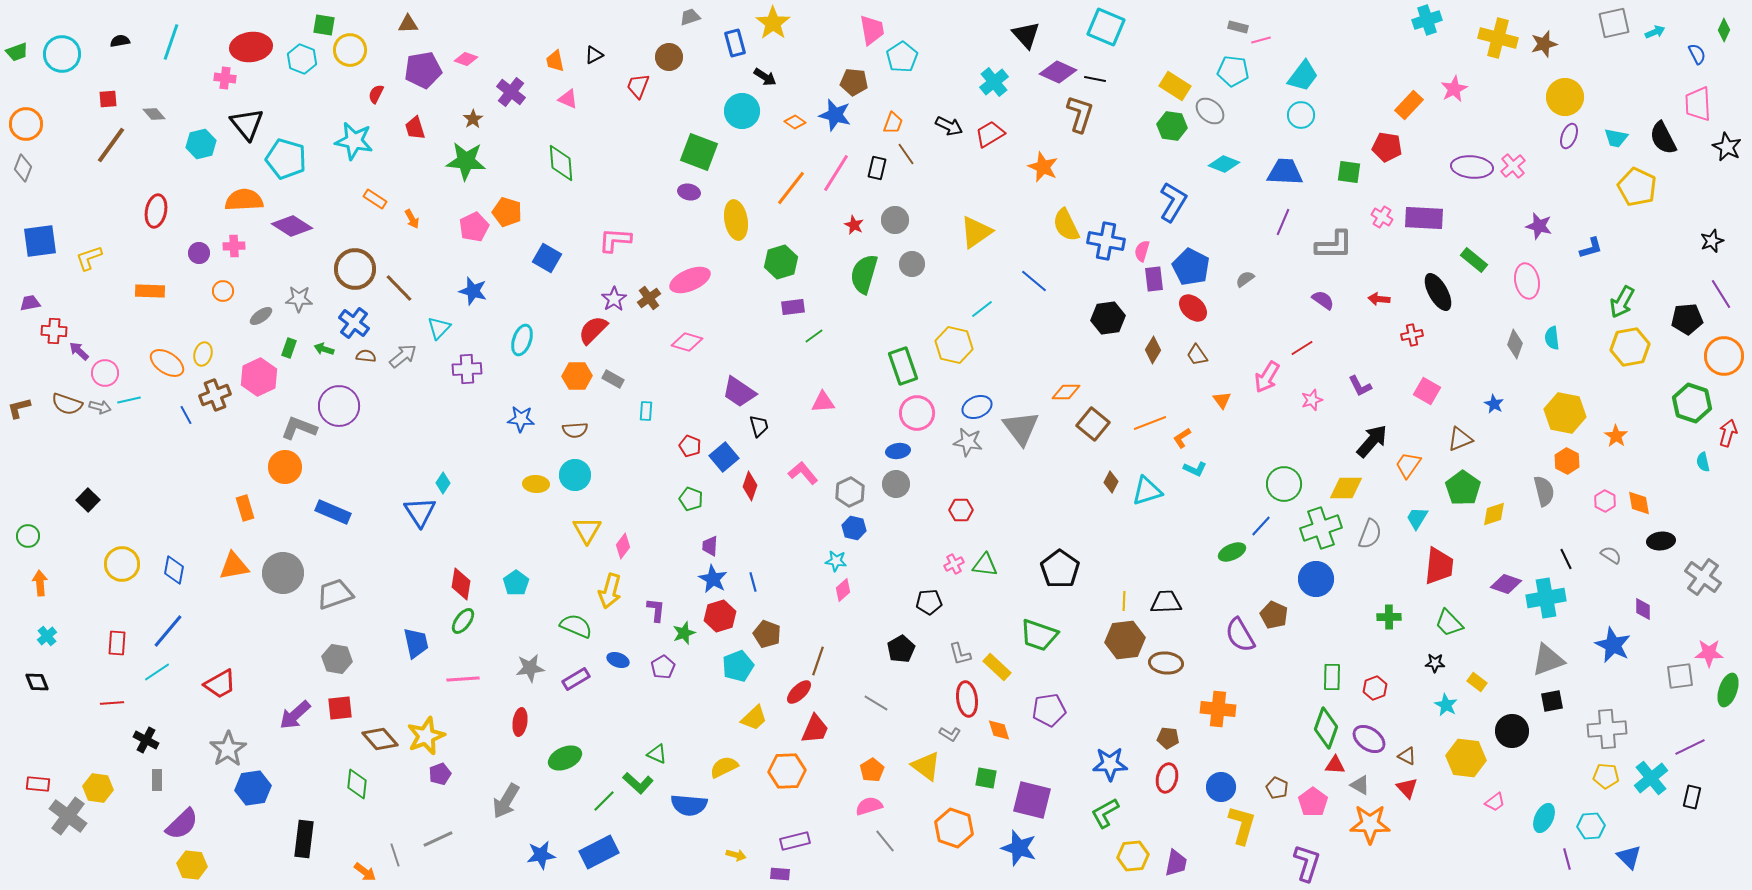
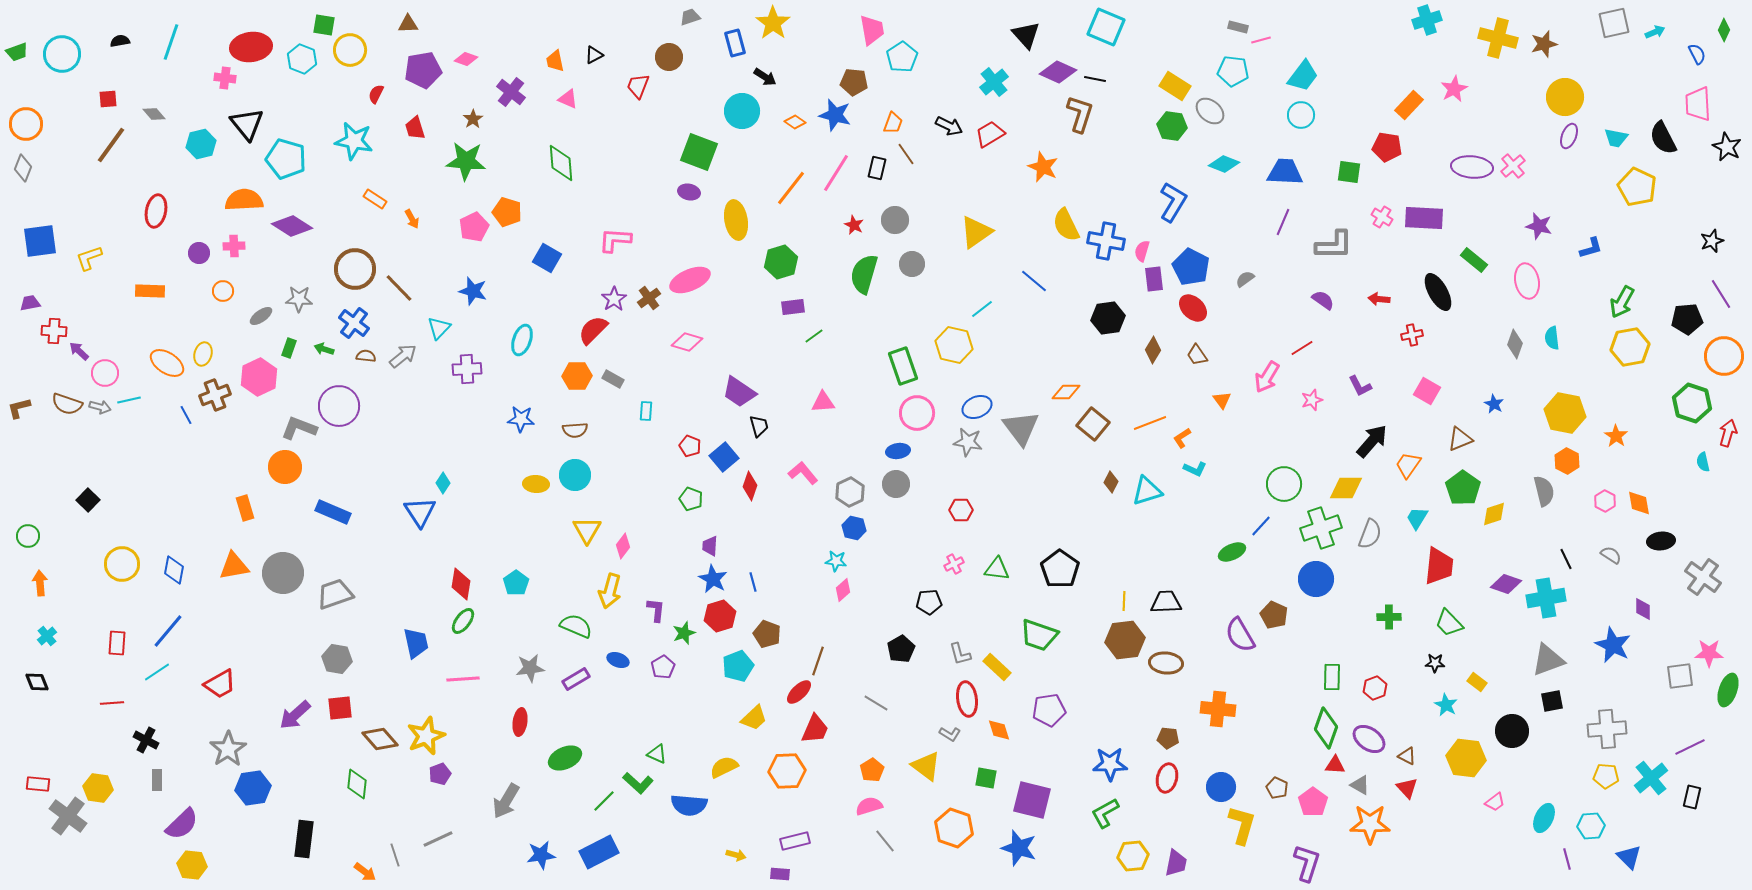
green triangle at (985, 565): moved 12 px right, 4 px down
